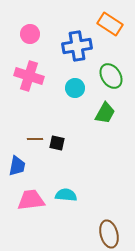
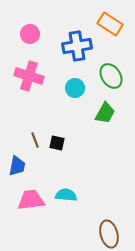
brown line: moved 1 px down; rotated 70 degrees clockwise
